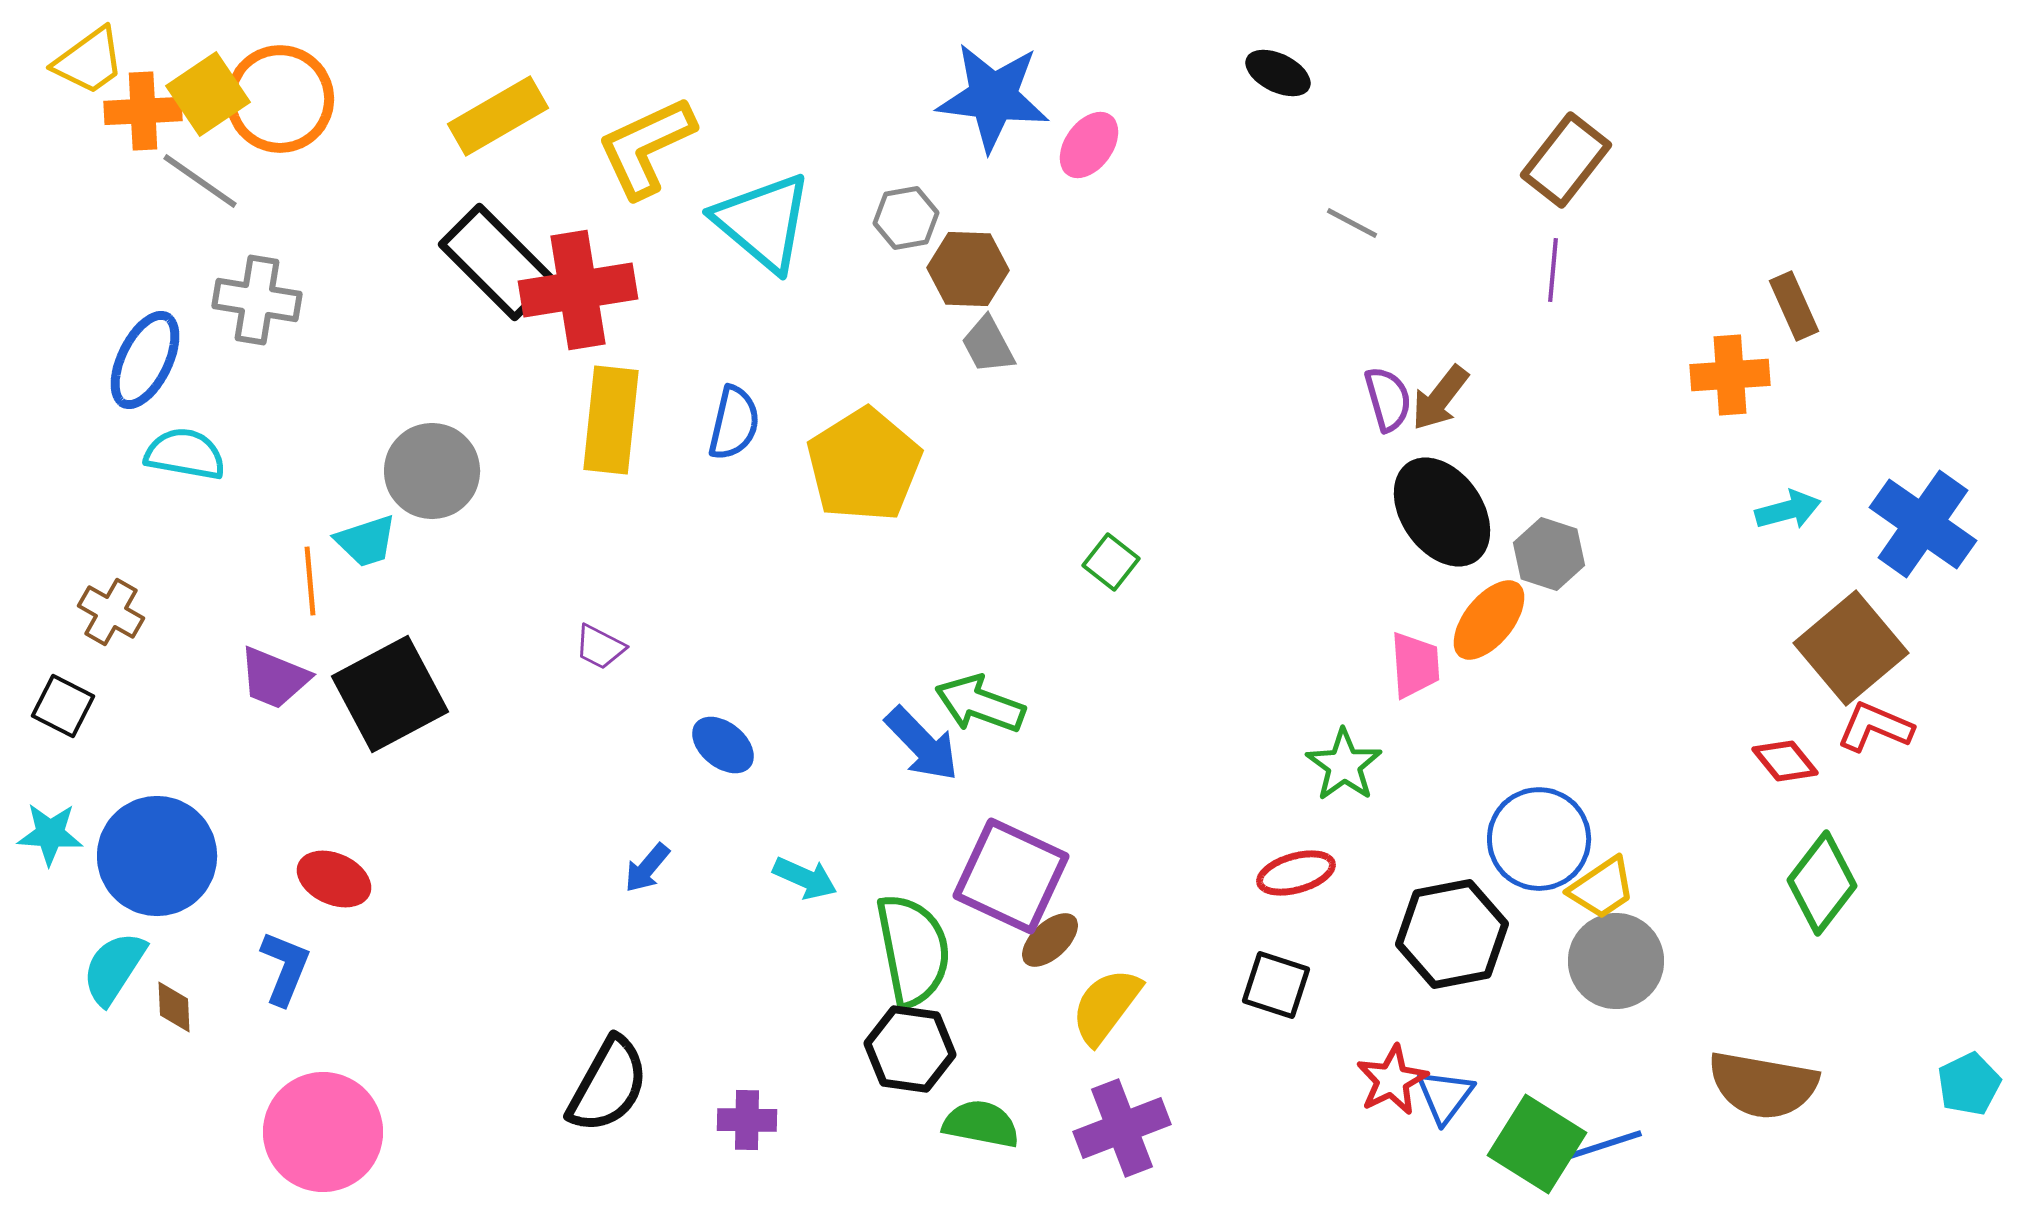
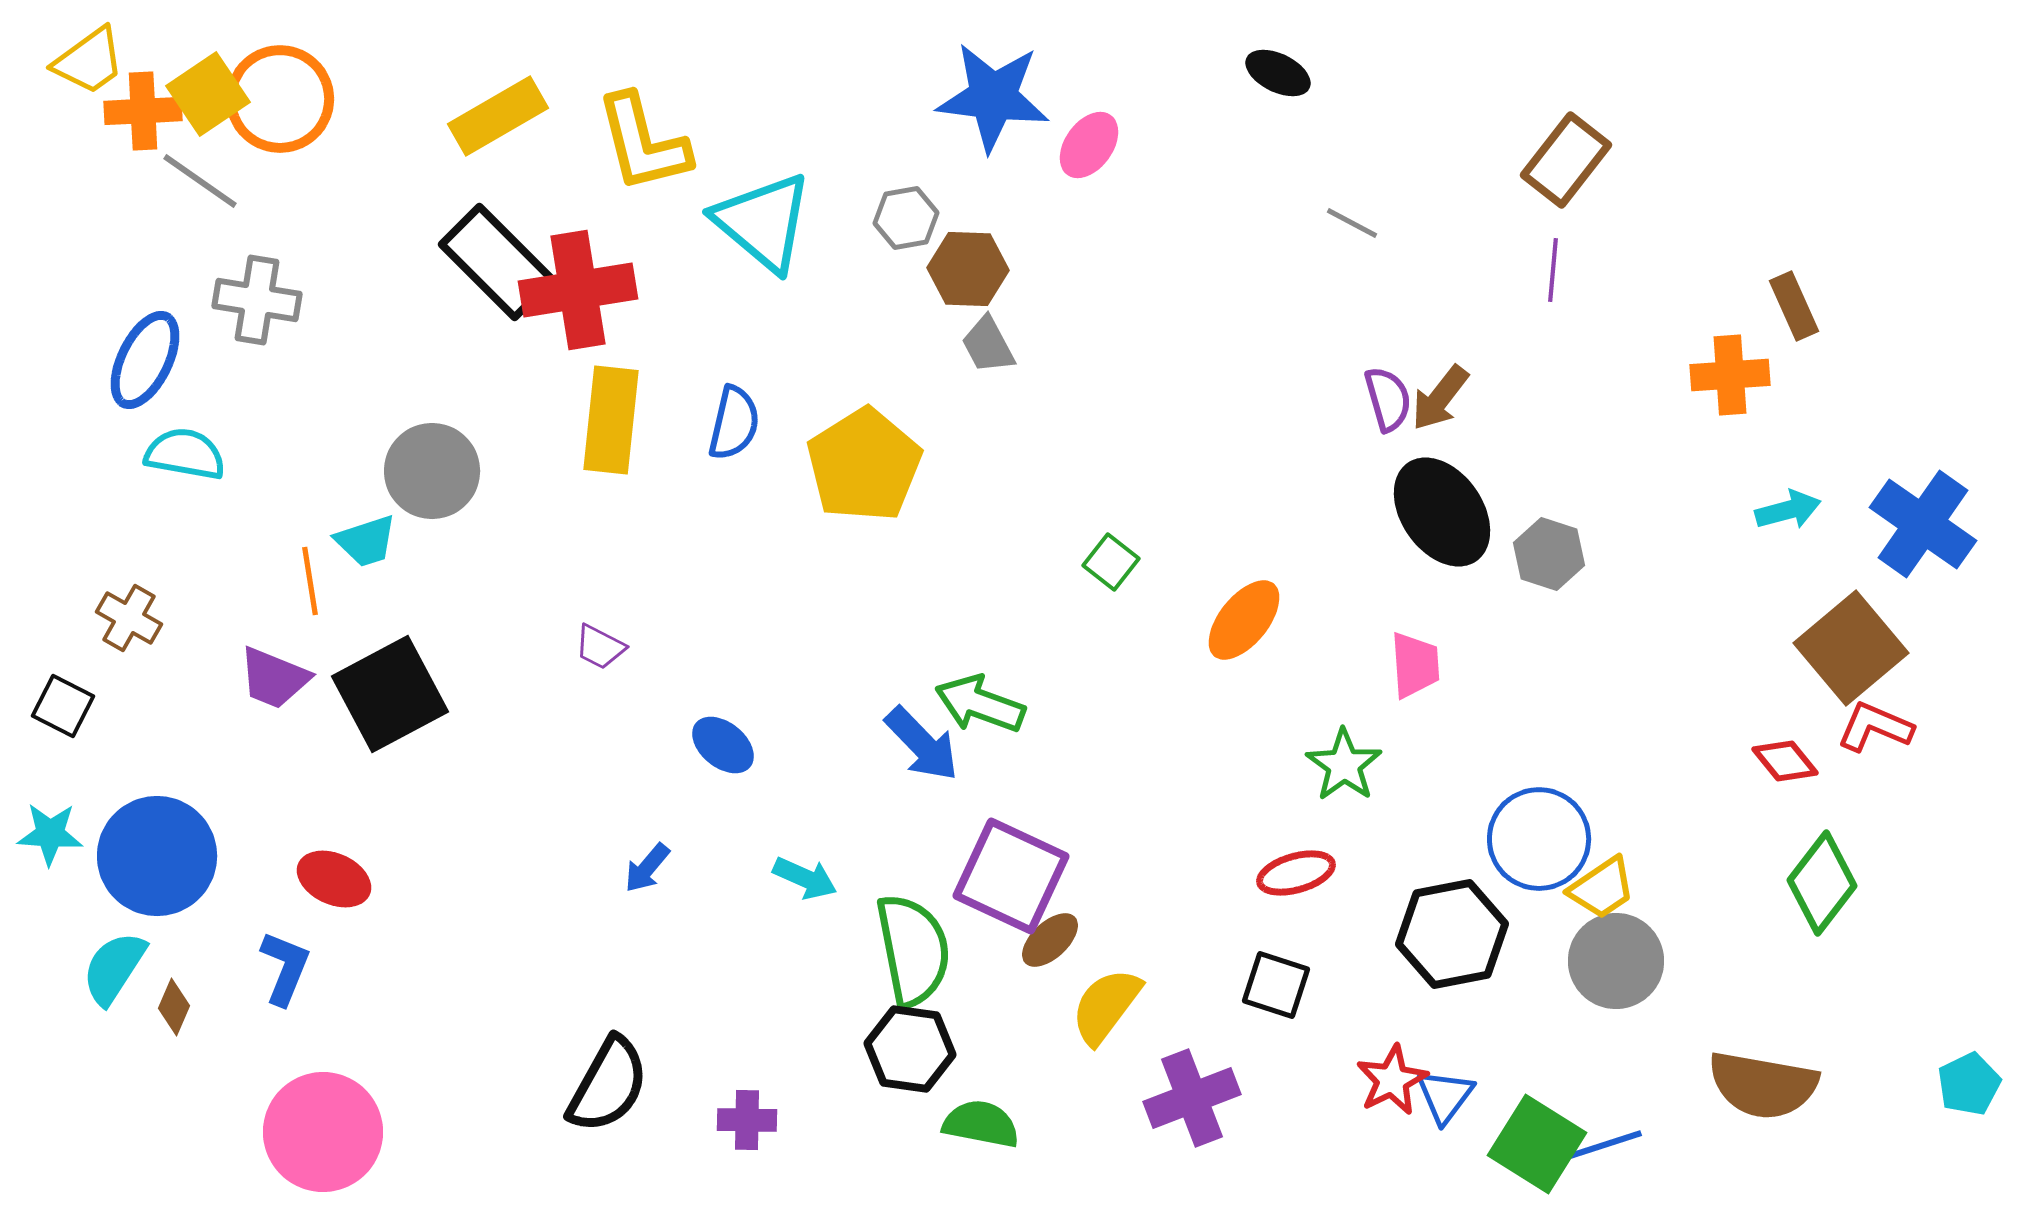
yellow L-shape at (646, 147): moved 3 px left, 4 px up; rotated 79 degrees counterclockwise
orange line at (310, 581): rotated 4 degrees counterclockwise
brown cross at (111, 612): moved 18 px right, 6 px down
orange ellipse at (1489, 620): moved 245 px left
brown diamond at (174, 1007): rotated 26 degrees clockwise
purple cross at (1122, 1128): moved 70 px right, 30 px up
